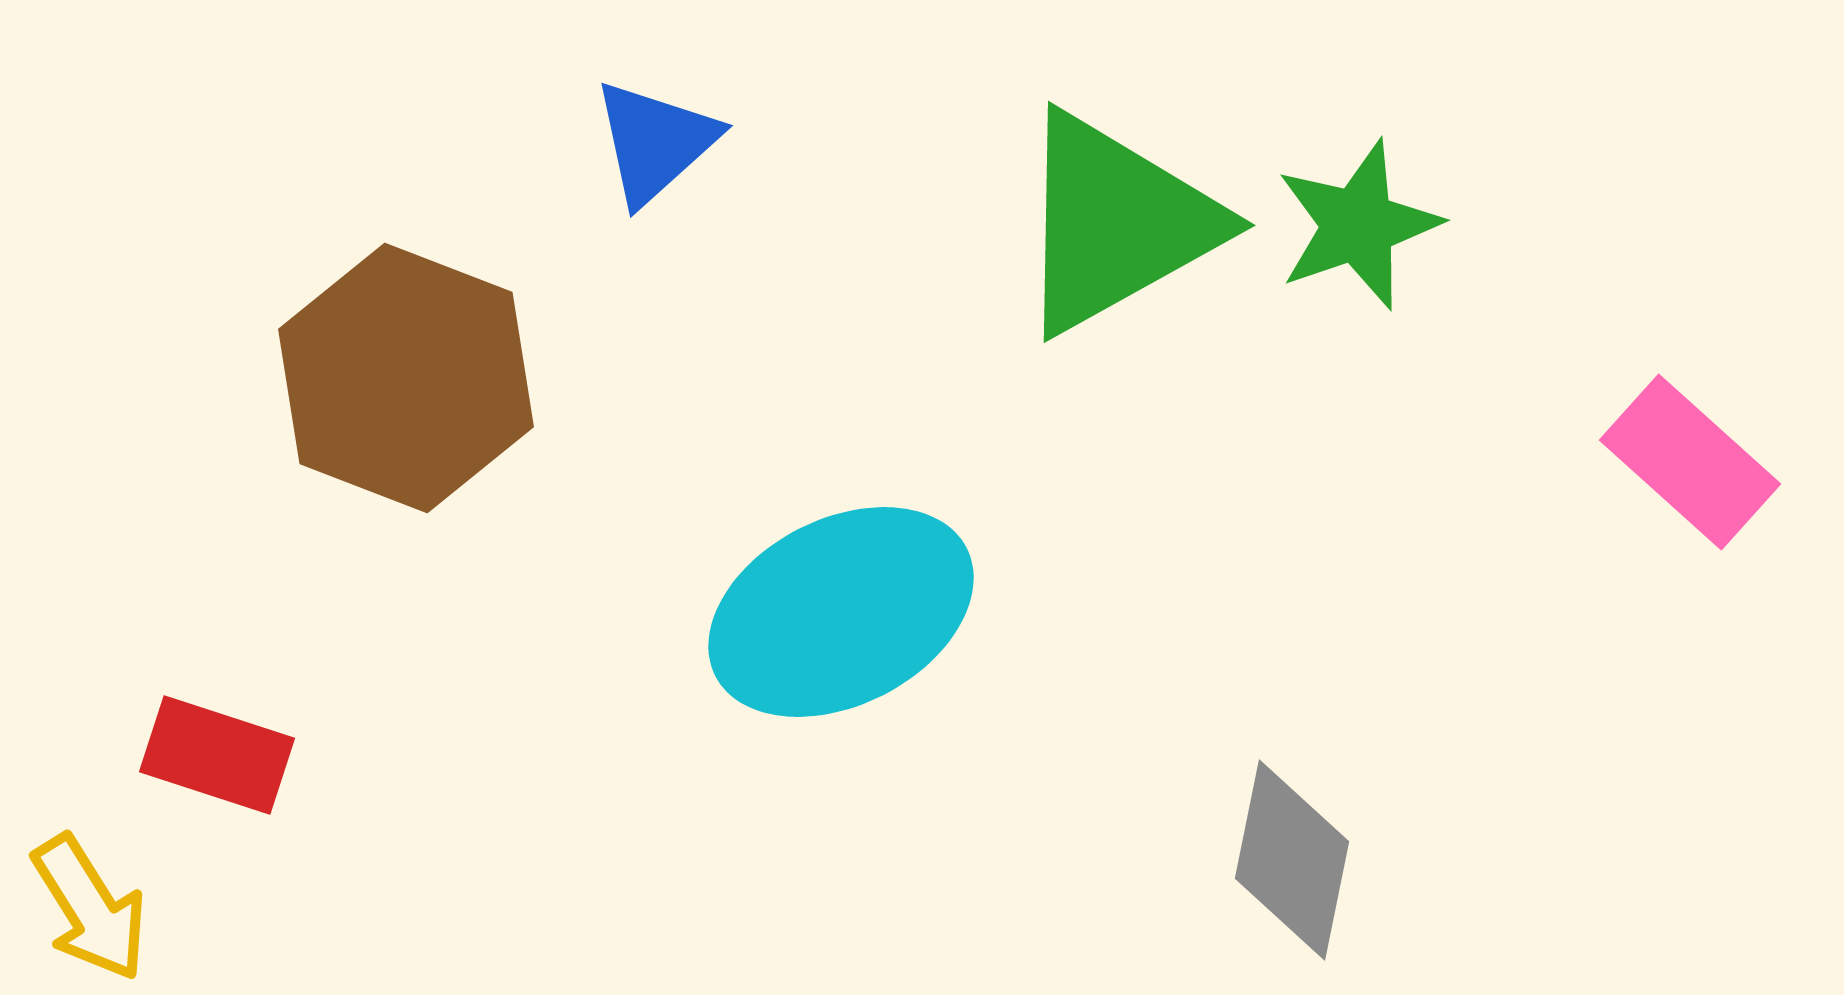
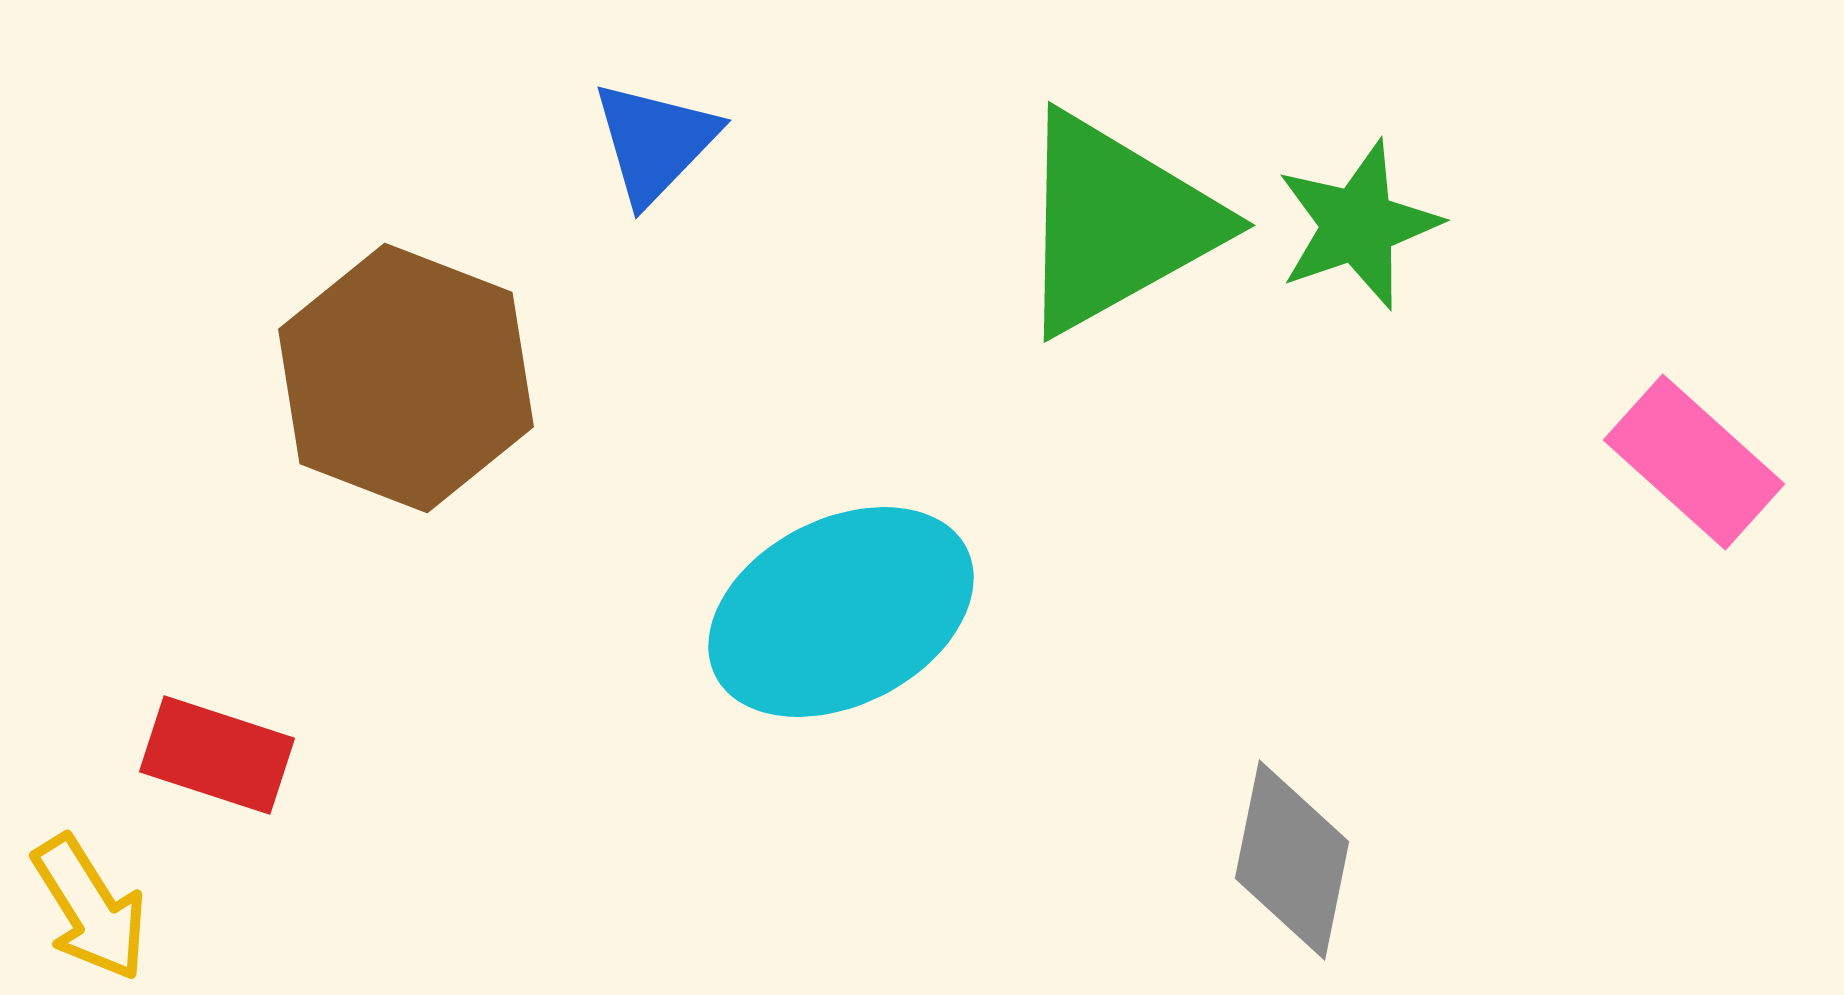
blue triangle: rotated 4 degrees counterclockwise
pink rectangle: moved 4 px right
